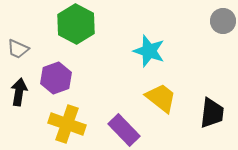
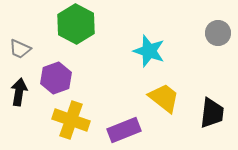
gray circle: moved 5 px left, 12 px down
gray trapezoid: moved 2 px right
yellow trapezoid: moved 3 px right
yellow cross: moved 4 px right, 4 px up
purple rectangle: rotated 68 degrees counterclockwise
